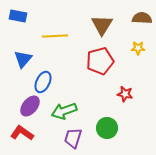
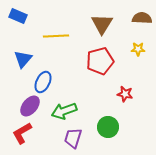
blue rectangle: rotated 12 degrees clockwise
brown triangle: moved 1 px up
yellow line: moved 1 px right
yellow star: moved 1 px down
green circle: moved 1 px right, 1 px up
red L-shape: rotated 65 degrees counterclockwise
